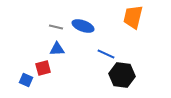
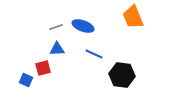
orange trapezoid: rotated 35 degrees counterclockwise
gray line: rotated 32 degrees counterclockwise
blue line: moved 12 px left
